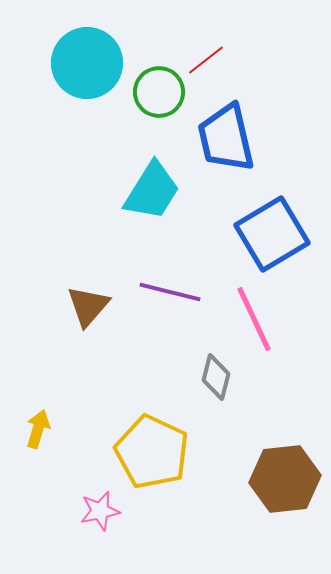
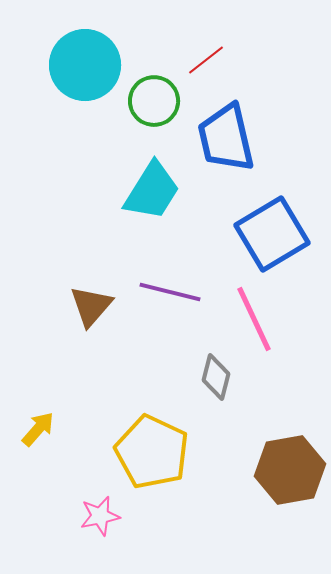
cyan circle: moved 2 px left, 2 px down
green circle: moved 5 px left, 9 px down
brown triangle: moved 3 px right
yellow arrow: rotated 24 degrees clockwise
brown hexagon: moved 5 px right, 9 px up; rotated 4 degrees counterclockwise
pink star: moved 5 px down
